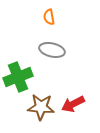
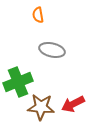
orange semicircle: moved 11 px left, 2 px up
green cross: moved 5 px down
